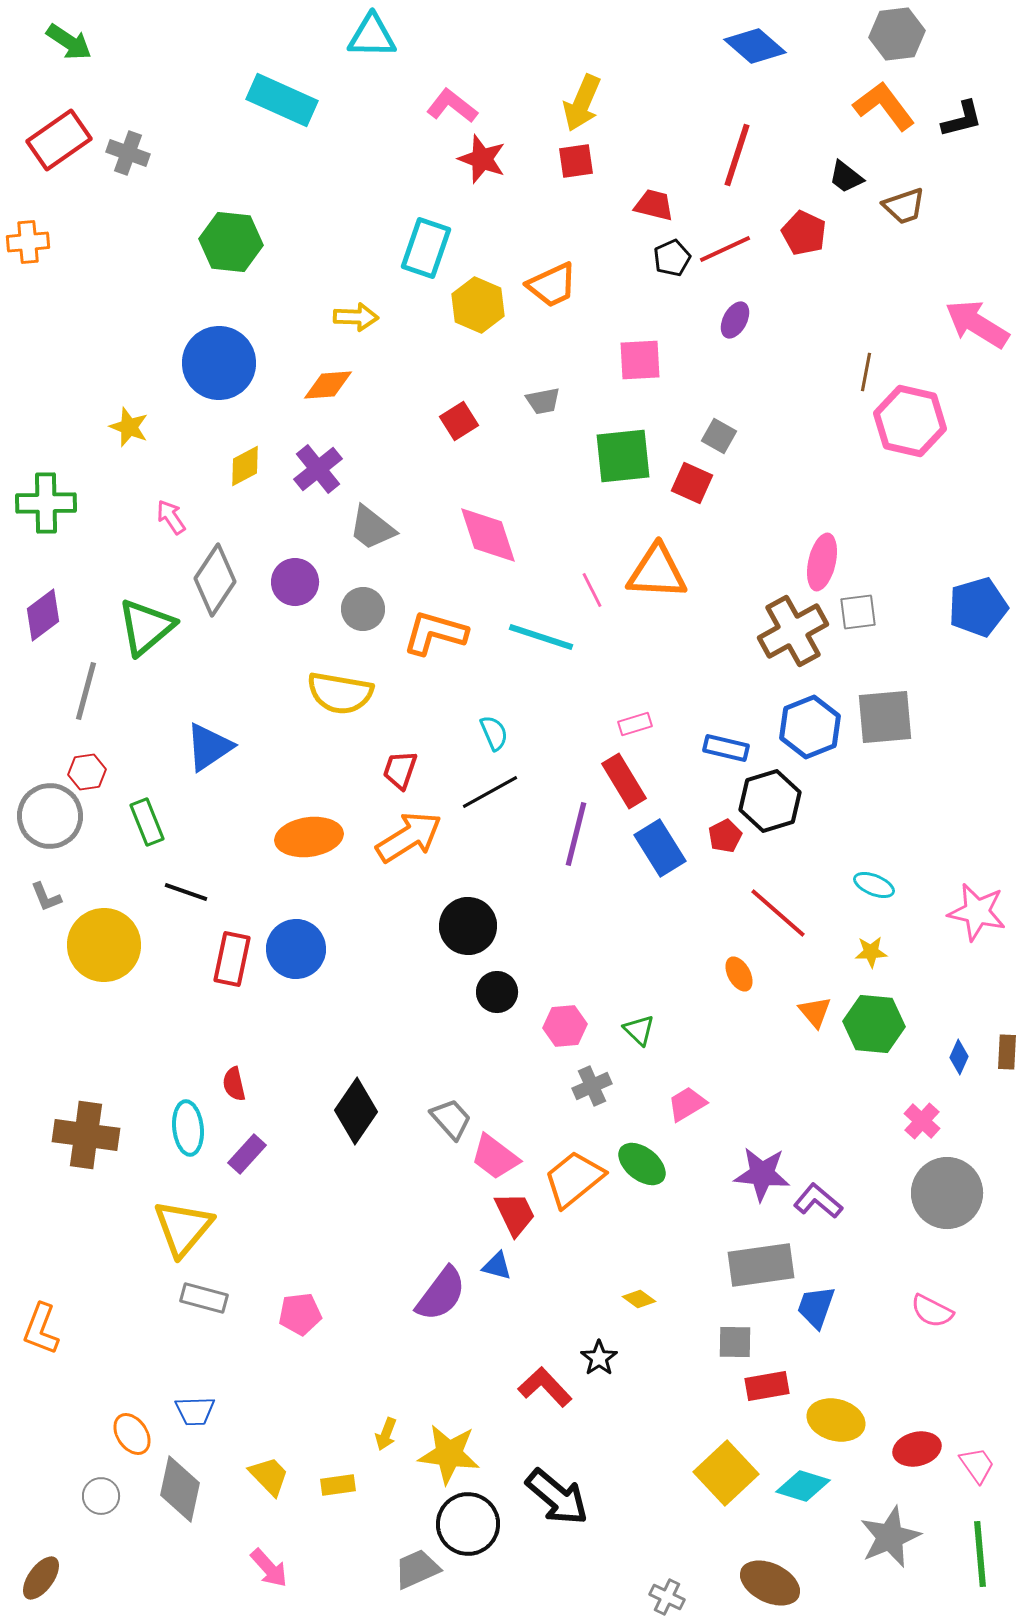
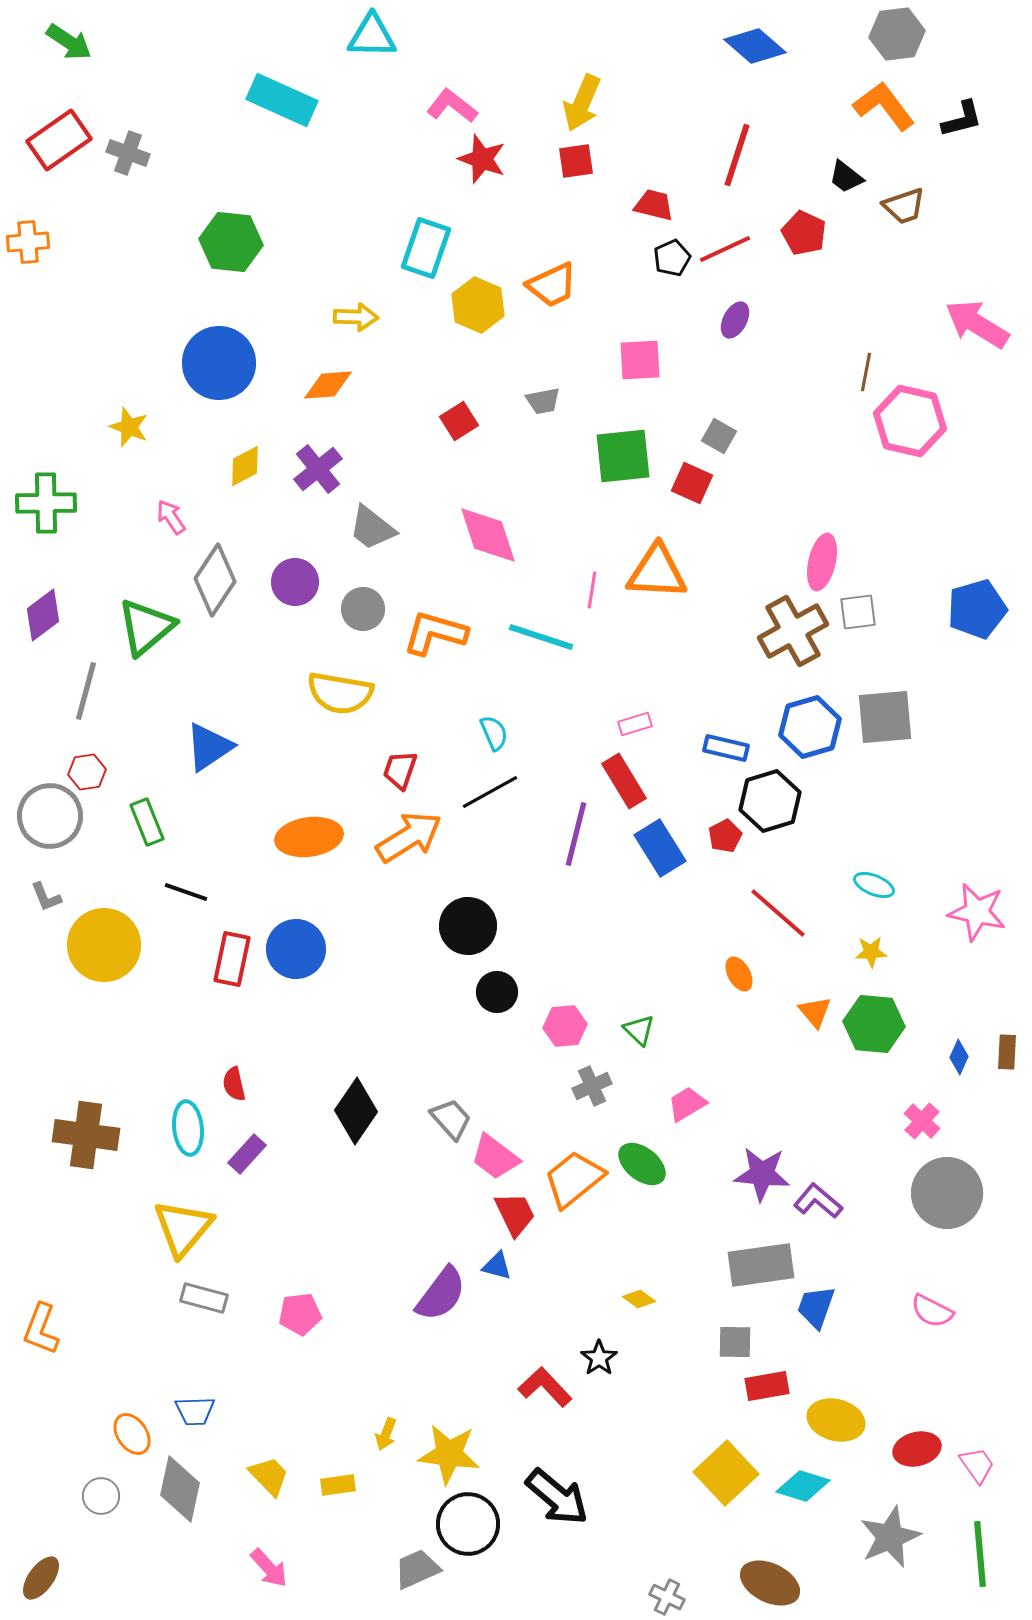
pink line at (592, 590): rotated 36 degrees clockwise
blue pentagon at (978, 607): moved 1 px left, 2 px down
blue hexagon at (810, 727): rotated 6 degrees clockwise
